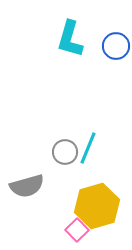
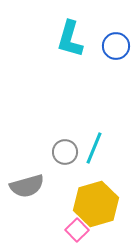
cyan line: moved 6 px right
yellow hexagon: moved 1 px left, 2 px up
